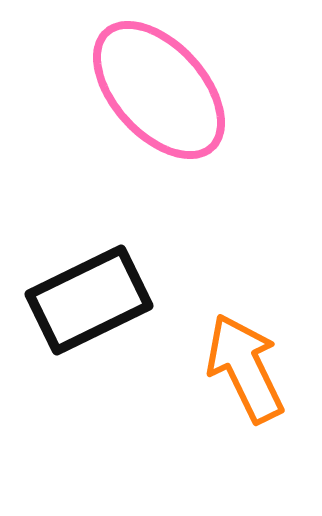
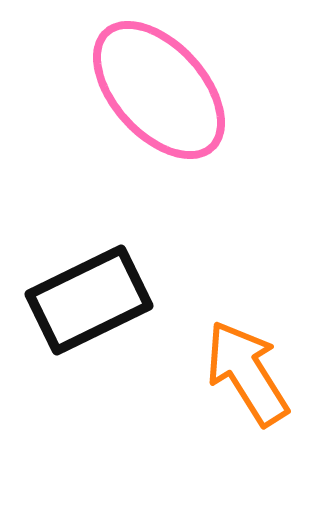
orange arrow: moved 2 px right, 5 px down; rotated 6 degrees counterclockwise
